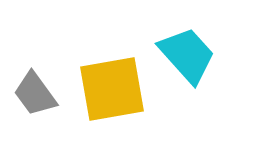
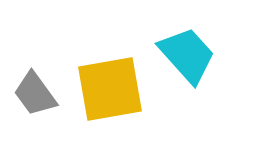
yellow square: moved 2 px left
